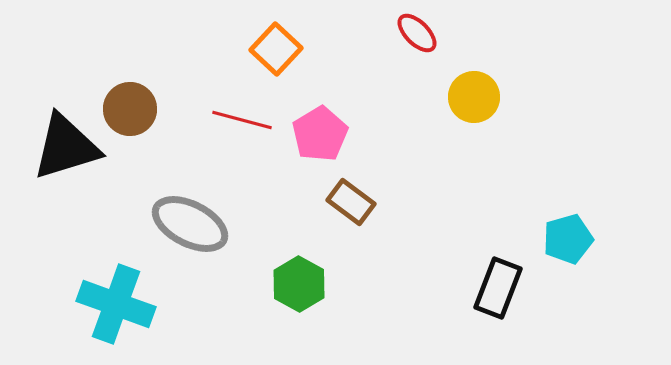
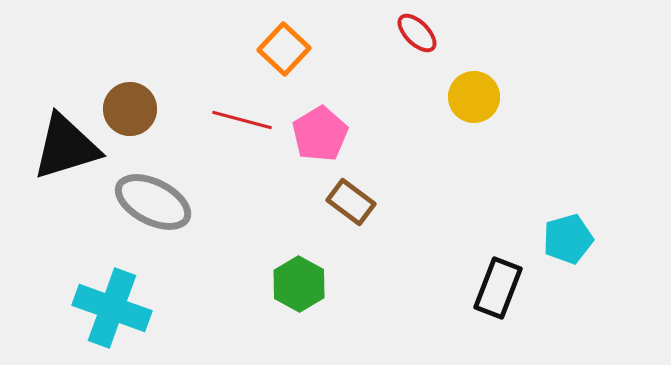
orange square: moved 8 px right
gray ellipse: moved 37 px left, 22 px up
cyan cross: moved 4 px left, 4 px down
